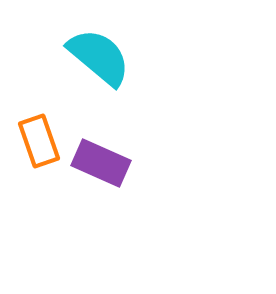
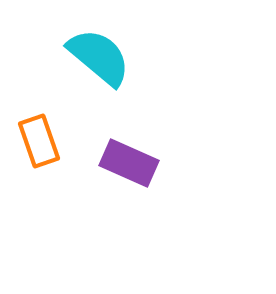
purple rectangle: moved 28 px right
